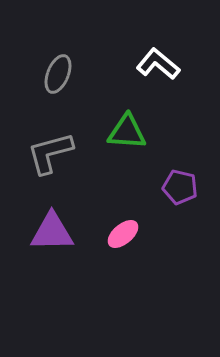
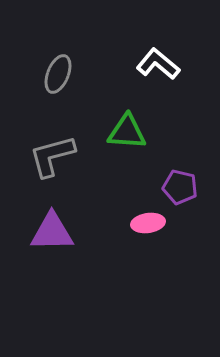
gray L-shape: moved 2 px right, 3 px down
pink ellipse: moved 25 px right, 11 px up; rotated 32 degrees clockwise
